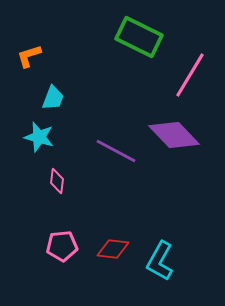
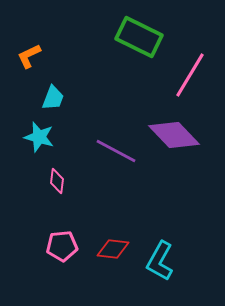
orange L-shape: rotated 8 degrees counterclockwise
